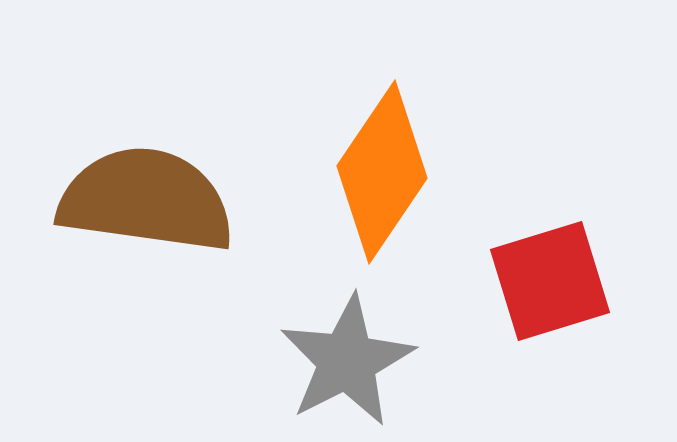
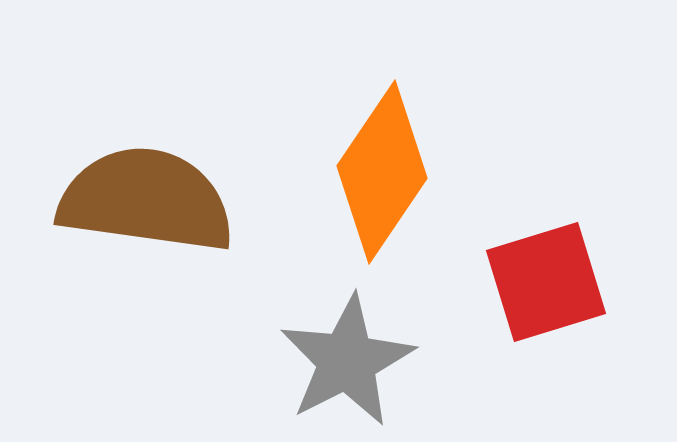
red square: moved 4 px left, 1 px down
